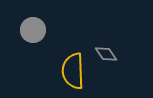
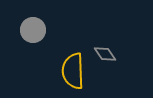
gray diamond: moved 1 px left
